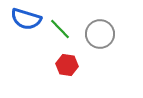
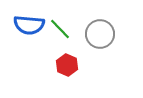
blue semicircle: moved 3 px right, 6 px down; rotated 12 degrees counterclockwise
red hexagon: rotated 15 degrees clockwise
